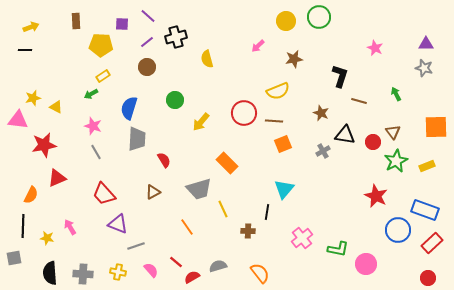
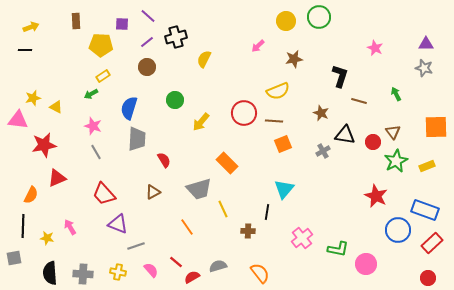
yellow semicircle at (207, 59): moved 3 px left; rotated 42 degrees clockwise
